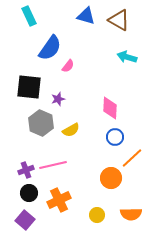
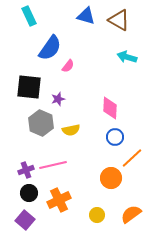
yellow semicircle: rotated 18 degrees clockwise
orange semicircle: rotated 145 degrees clockwise
